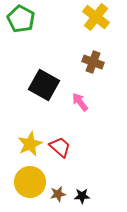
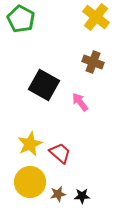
red trapezoid: moved 6 px down
